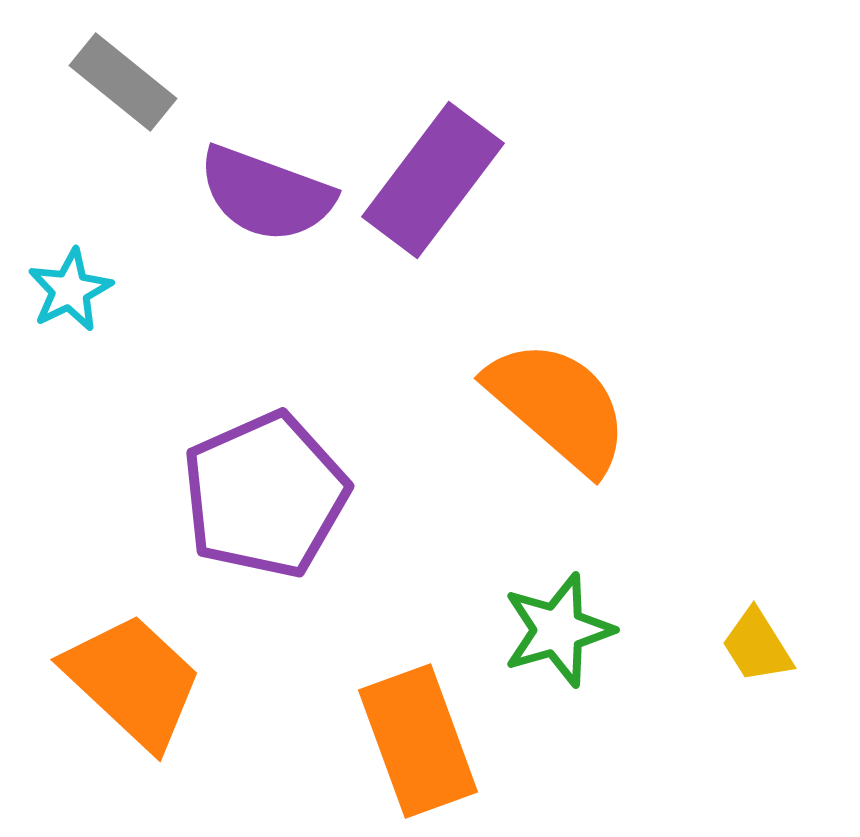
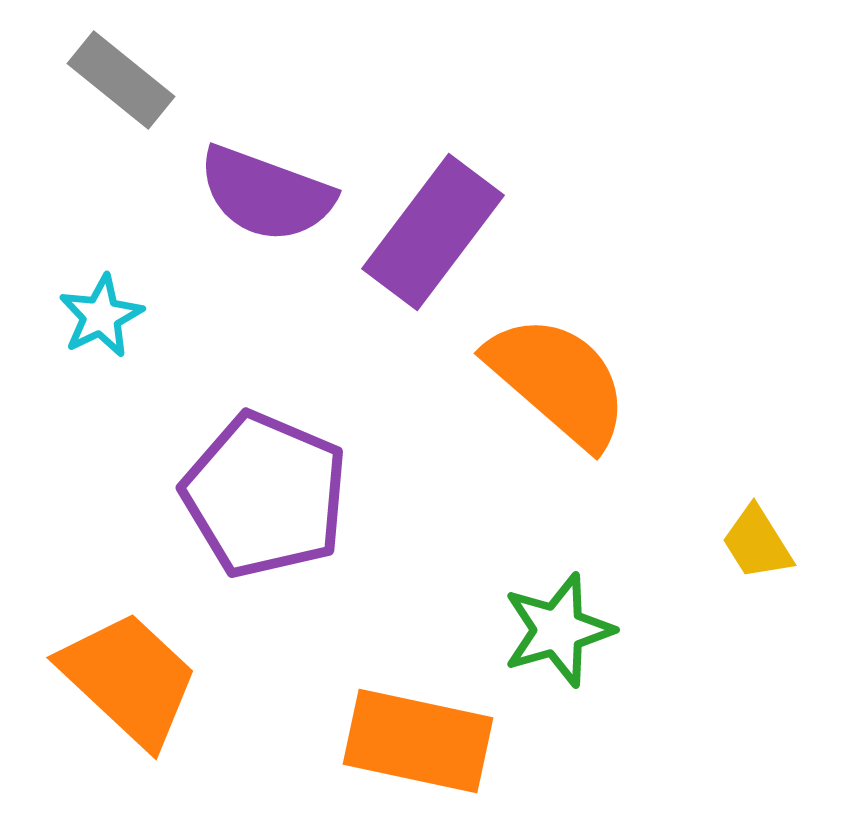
gray rectangle: moved 2 px left, 2 px up
purple rectangle: moved 52 px down
cyan star: moved 31 px right, 26 px down
orange semicircle: moved 25 px up
purple pentagon: rotated 25 degrees counterclockwise
yellow trapezoid: moved 103 px up
orange trapezoid: moved 4 px left, 2 px up
orange rectangle: rotated 58 degrees counterclockwise
